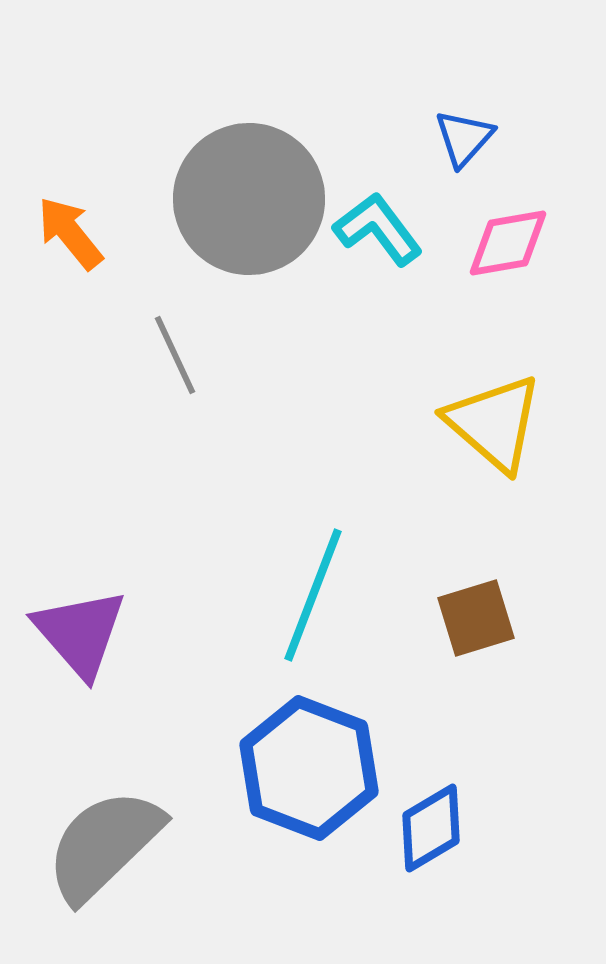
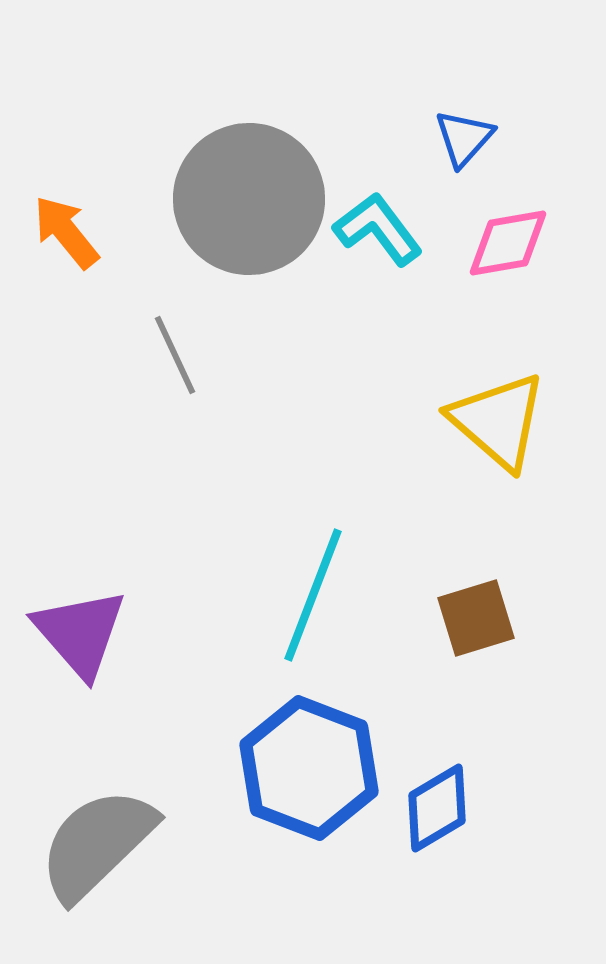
orange arrow: moved 4 px left, 1 px up
yellow triangle: moved 4 px right, 2 px up
blue diamond: moved 6 px right, 20 px up
gray semicircle: moved 7 px left, 1 px up
